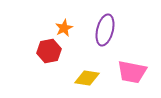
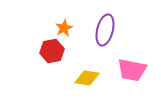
red hexagon: moved 3 px right
pink trapezoid: moved 2 px up
